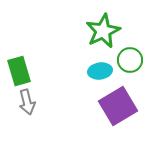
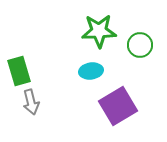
green star: moved 4 px left; rotated 24 degrees clockwise
green circle: moved 10 px right, 15 px up
cyan ellipse: moved 9 px left
gray arrow: moved 4 px right
